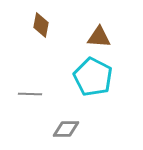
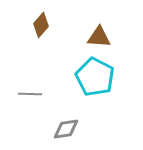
brown diamond: rotated 30 degrees clockwise
cyan pentagon: moved 2 px right
gray diamond: rotated 8 degrees counterclockwise
